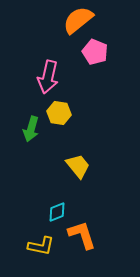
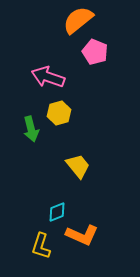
pink arrow: rotated 96 degrees clockwise
yellow hexagon: rotated 25 degrees counterclockwise
green arrow: rotated 30 degrees counterclockwise
orange L-shape: rotated 132 degrees clockwise
yellow L-shape: rotated 96 degrees clockwise
